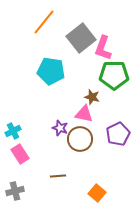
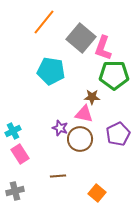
gray square: rotated 12 degrees counterclockwise
brown star: rotated 14 degrees counterclockwise
